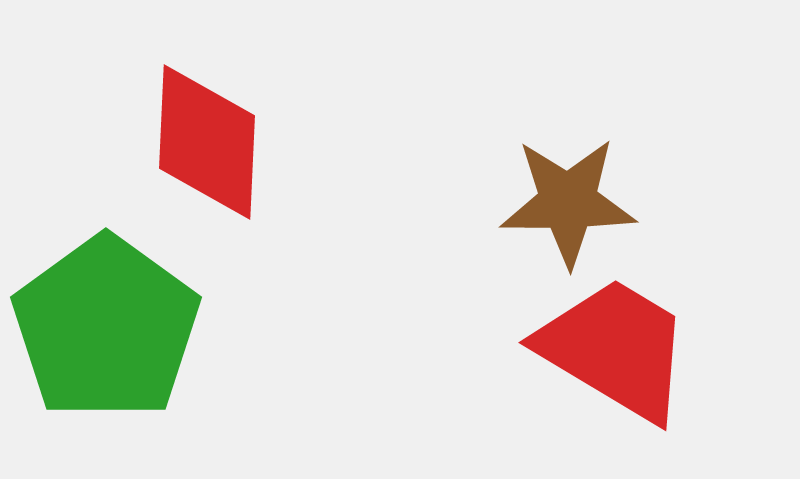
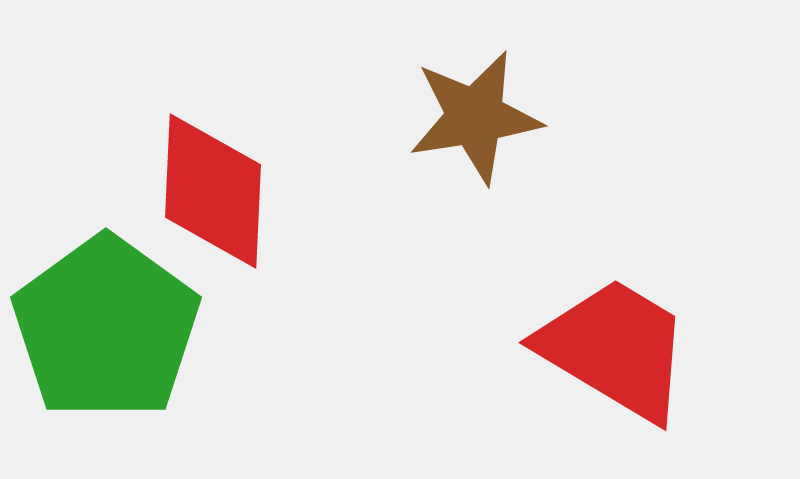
red diamond: moved 6 px right, 49 px down
brown star: moved 93 px left, 85 px up; rotated 9 degrees counterclockwise
